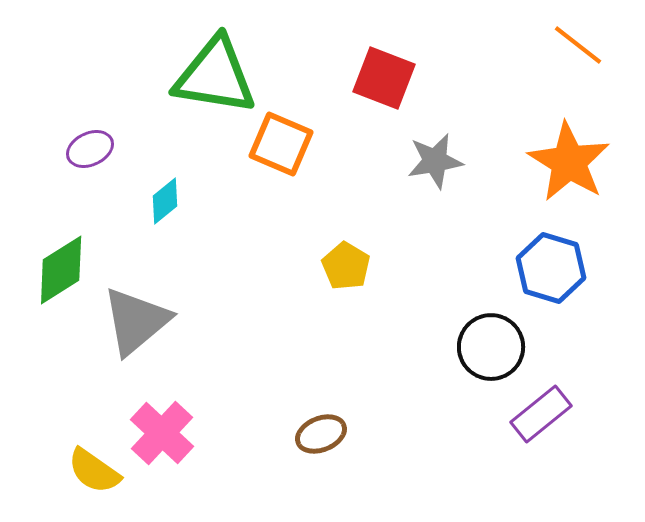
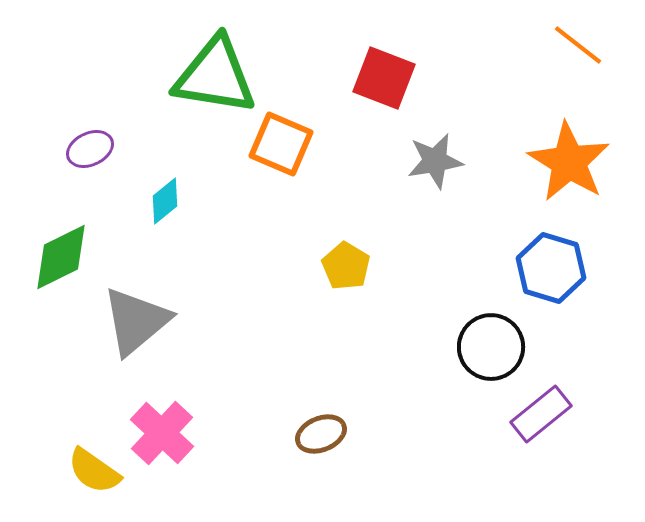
green diamond: moved 13 px up; rotated 6 degrees clockwise
